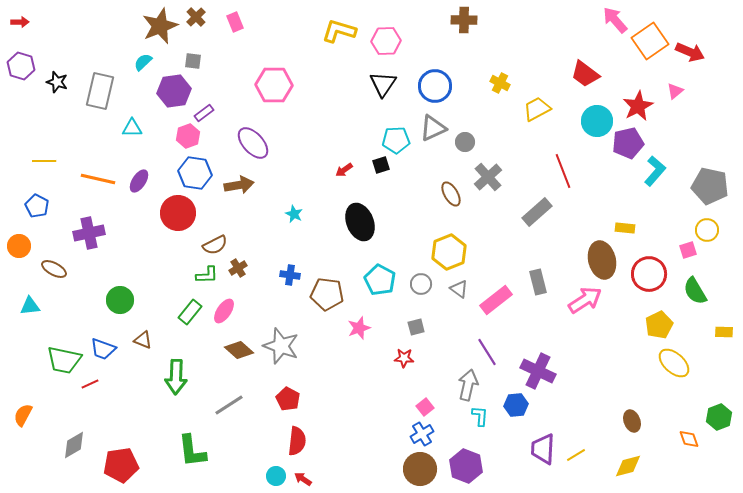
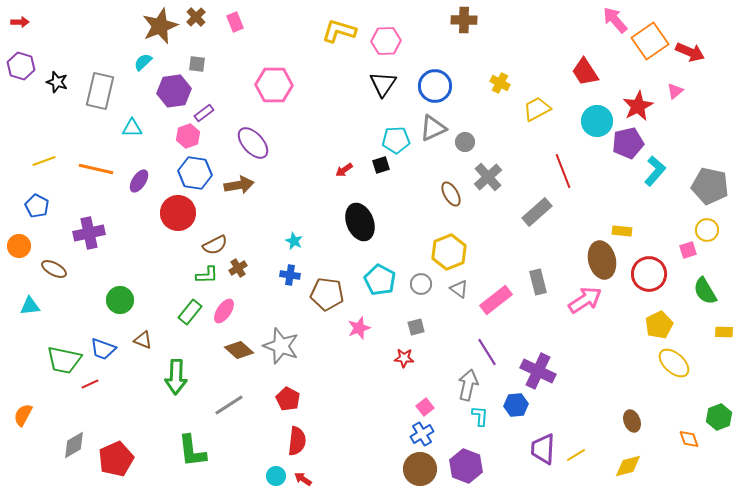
gray square at (193, 61): moved 4 px right, 3 px down
red trapezoid at (585, 74): moved 2 px up; rotated 20 degrees clockwise
yellow line at (44, 161): rotated 20 degrees counterclockwise
orange line at (98, 179): moved 2 px left, 10 px up
cyan star at (294, 214): moved 27 px down
yellow rectangle at (625, 228): moved 3 px left, 3 px down
green semicircle at (695, 291): moved 10 px right
red pentagon at (121, 465): moved 5 px left, 6 px up; rotated 16 degrees counterclockwise
